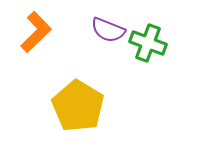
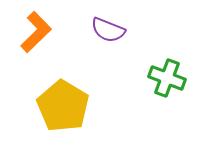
green cross: moved 19 px right, 35 px down
yellow pentagon: moved 15 px left
